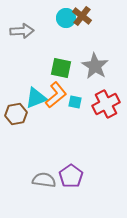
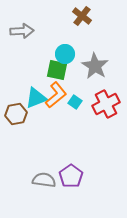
cyan circle: moved 1 px left, 36 px down
green square: moved 4 px left, 2 px down
cyan square: rotated 24 degrees clockwise
